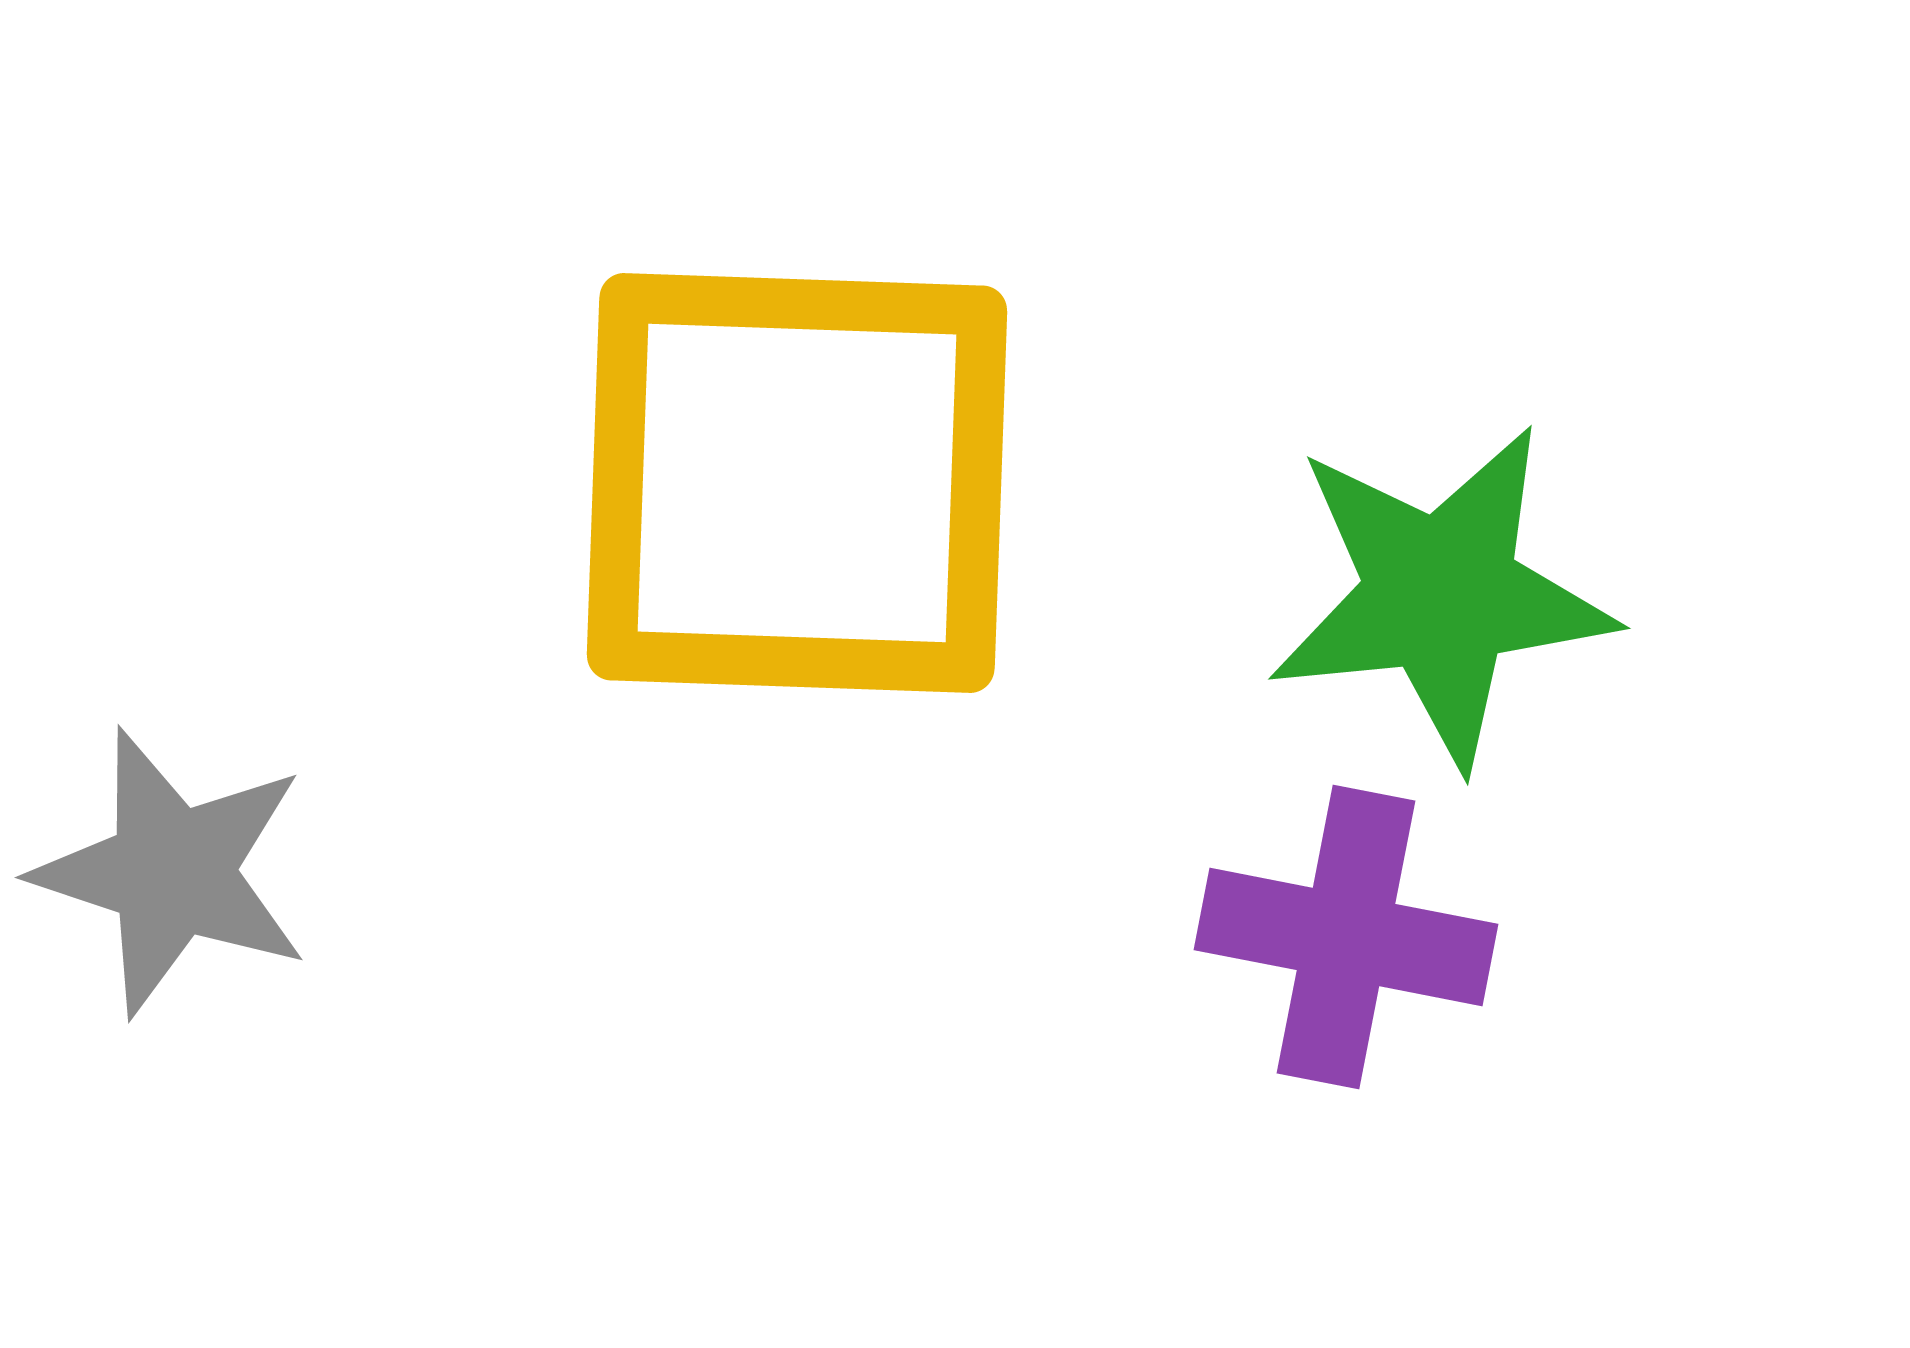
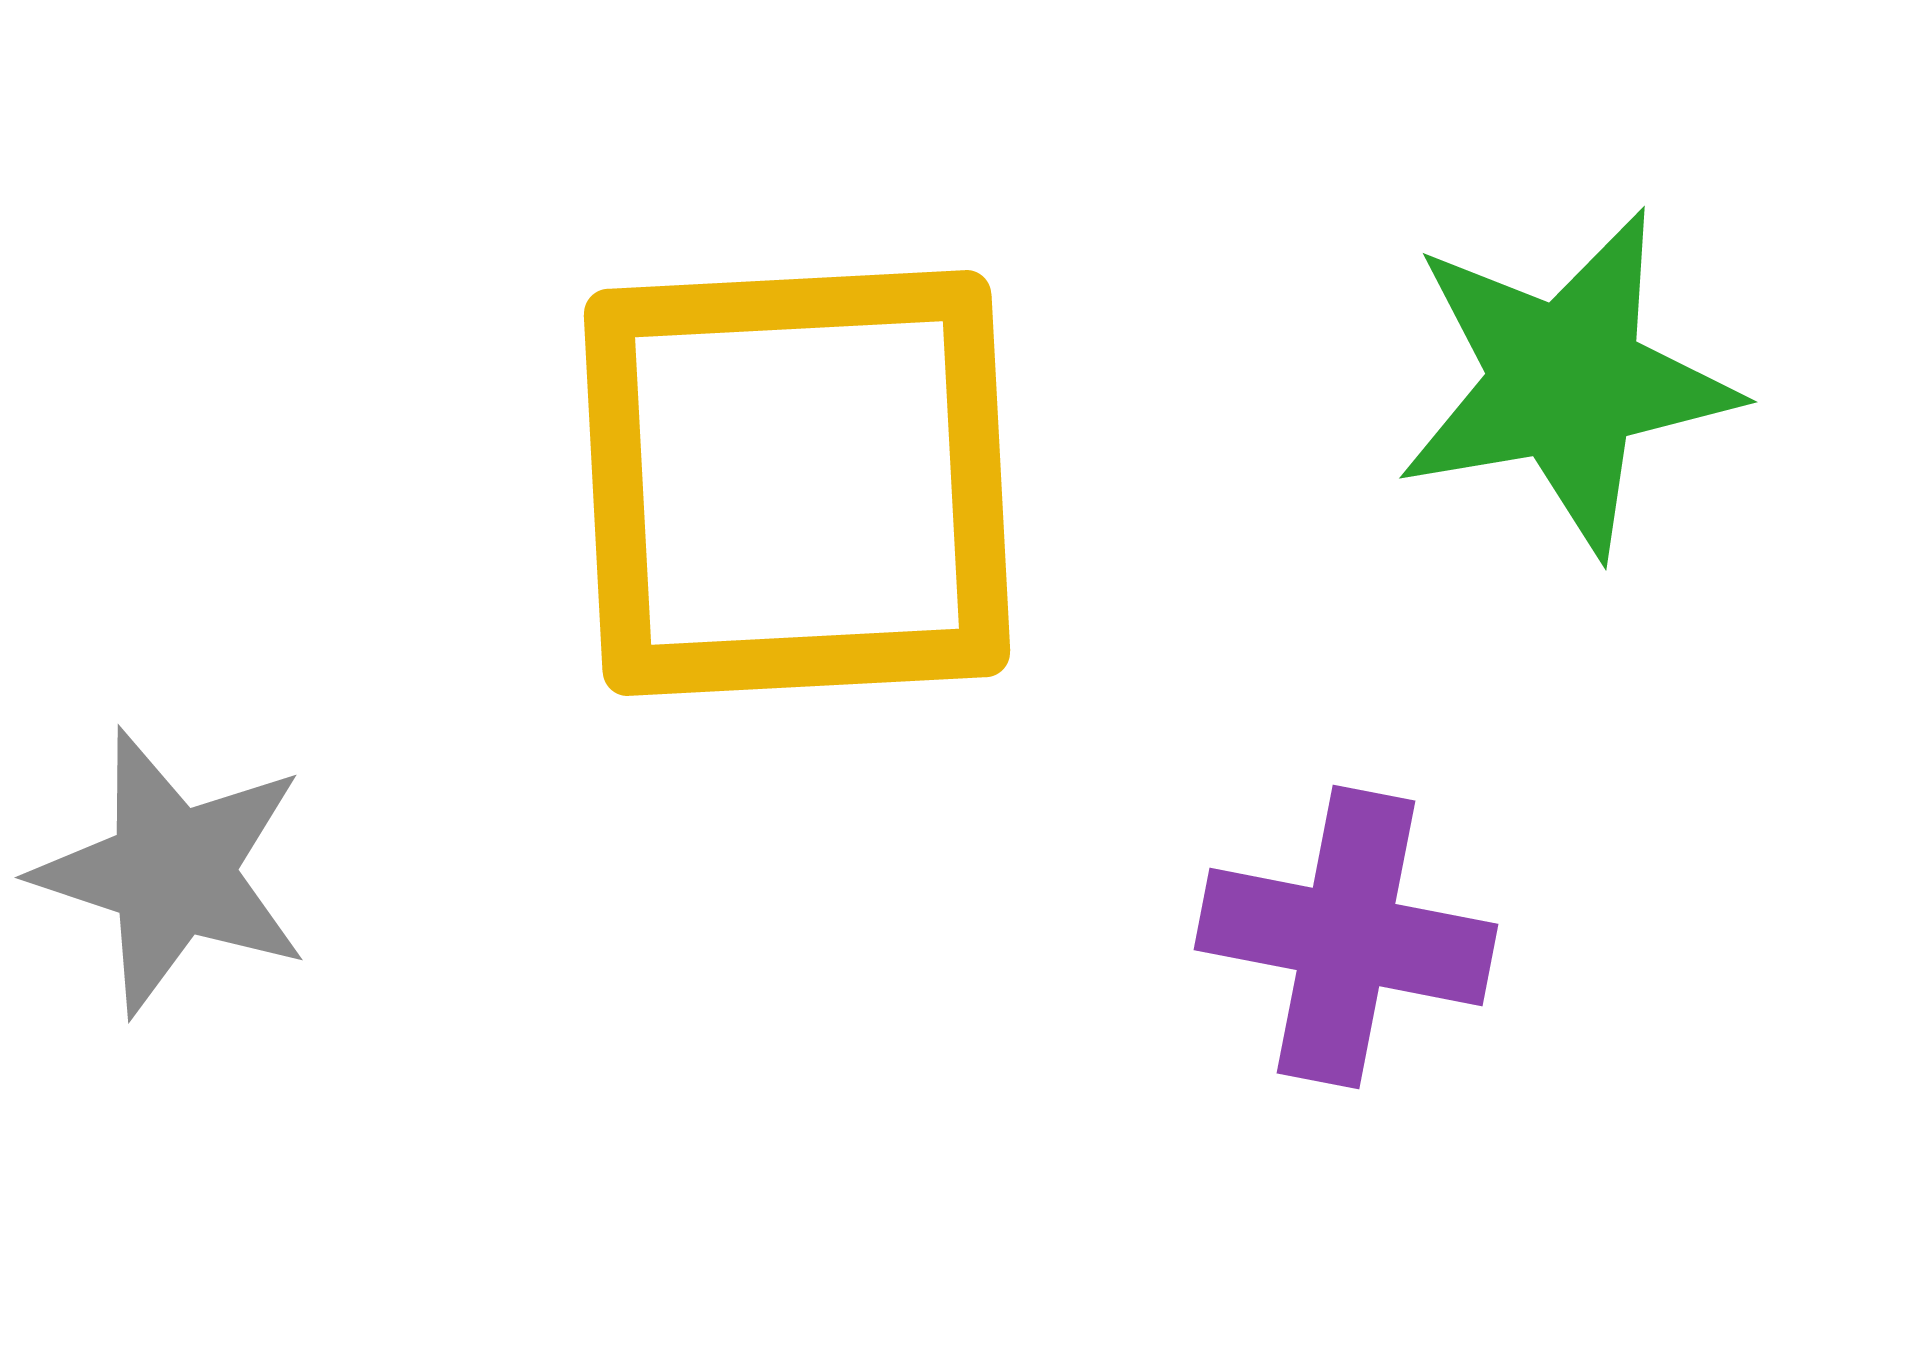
yellow square: rotated 5 degrees counterclockwise
green star: moved 125 px right, 213 px up; rotated 4 degrees counterclockwise
